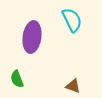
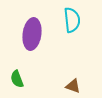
cyan semicircle: rotated 20 degrees clockwise
purple ellipse: moved 3 px up
